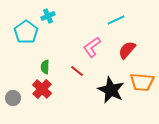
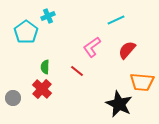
black star: moved 8 px right, 14 px down
